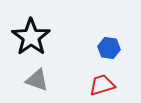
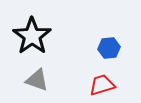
black star: moved 1 px right, 1 px up
blue hexagon: rotated 15 degrees counterclockwise
